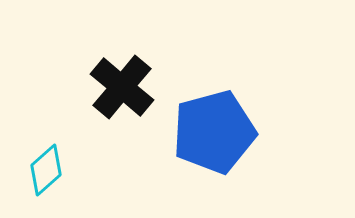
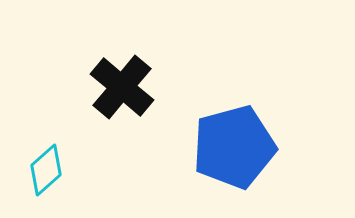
blue pentagon: moved 20 px right, 15 px down
